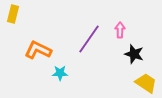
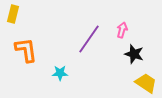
pink arrow: moved 2 px right; rotated 14 degrees clockwise
orange L-shape: moved 12 px left; rotated 56 degrees clockwise
